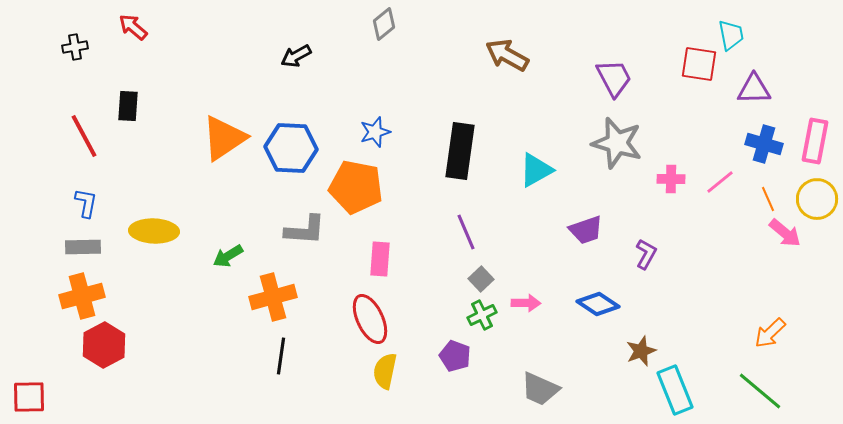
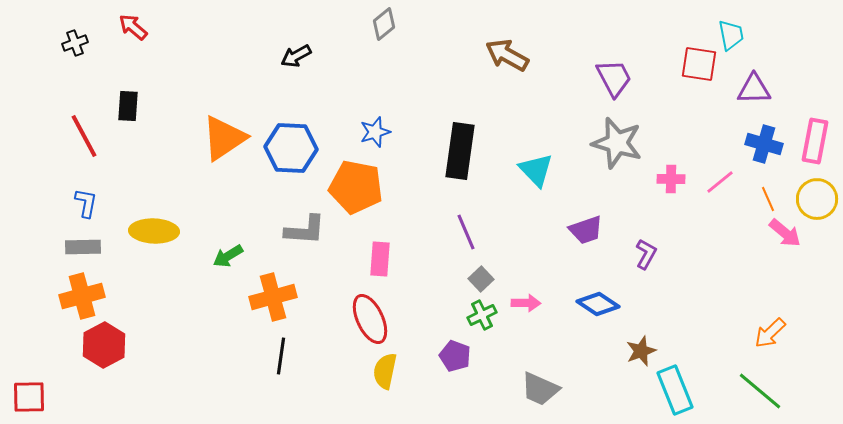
black cross at (75, 47): moved 4 px up; rotated 10 degrees counterclockwise
cyan triangle at (536, 170): rotated 45 degrees counterclockwise
